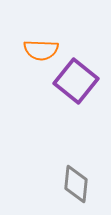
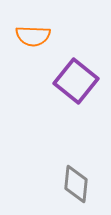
orange semicircle: moved 8 px left, 14 px up
